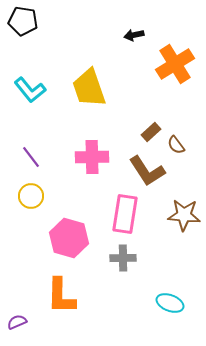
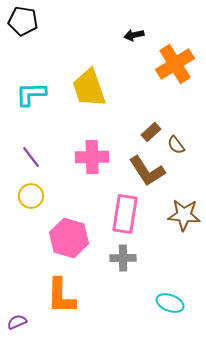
cyan L-shape: moved 1 px right, 4 px down; rotated 128 degrees clockwise
